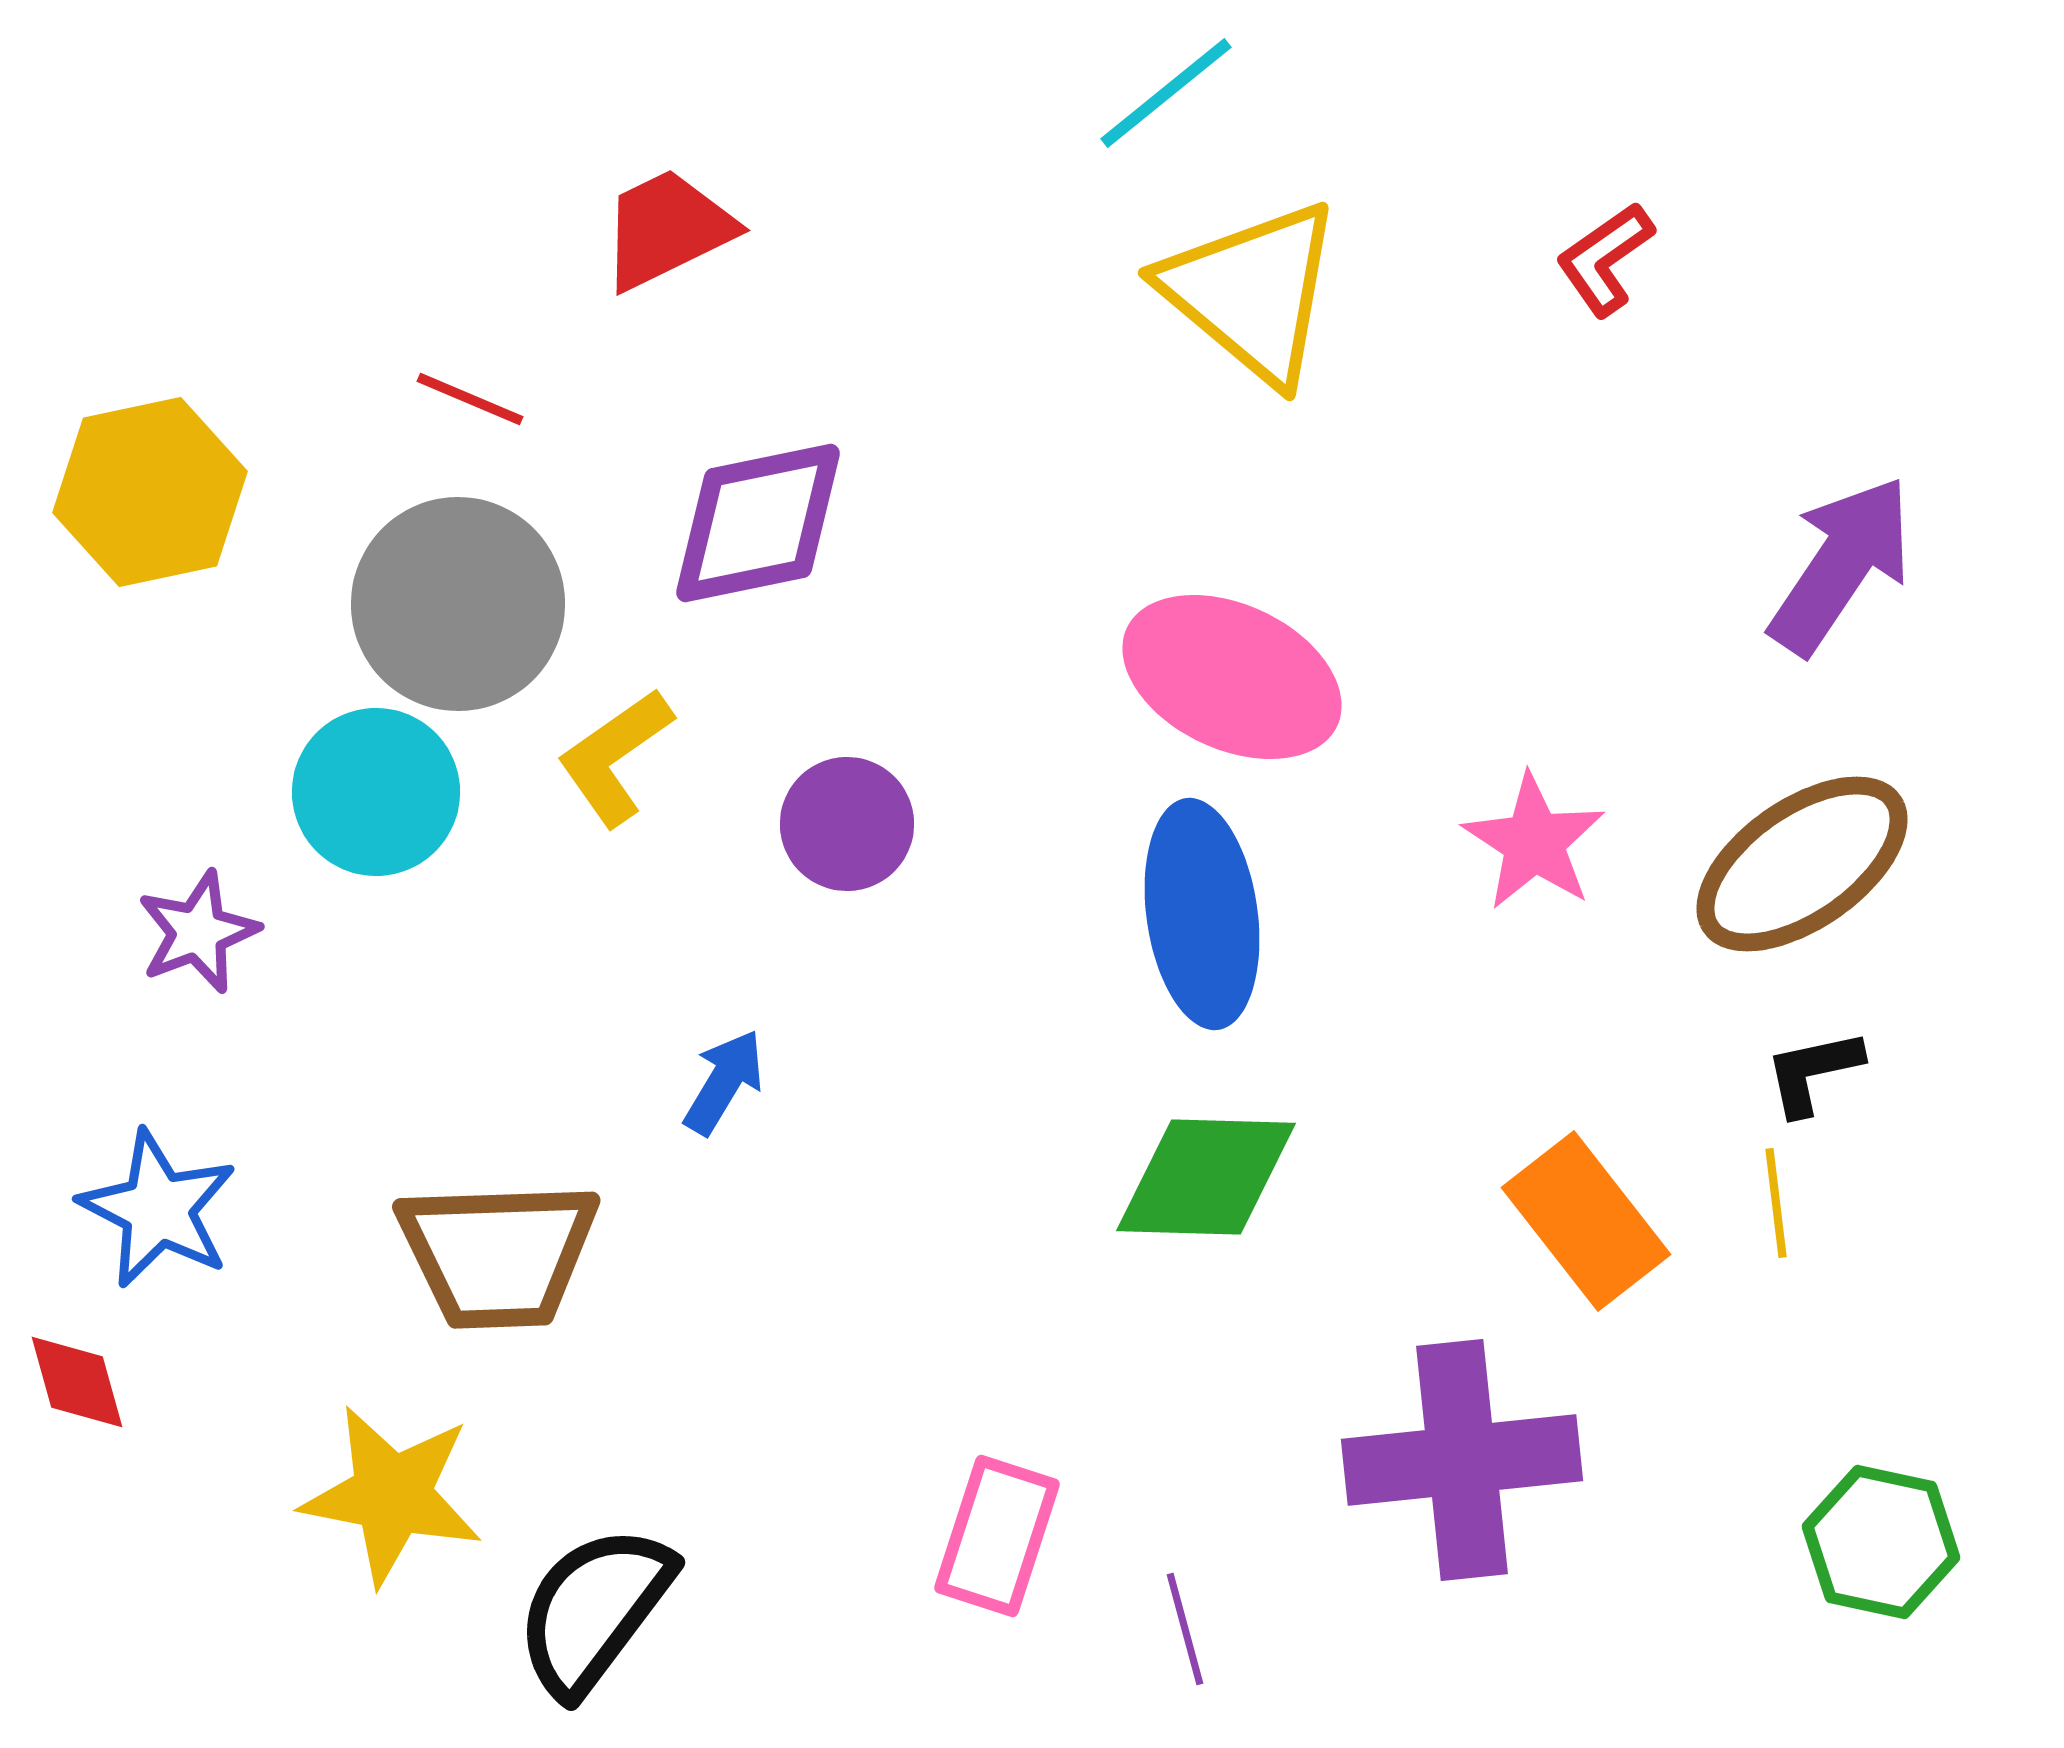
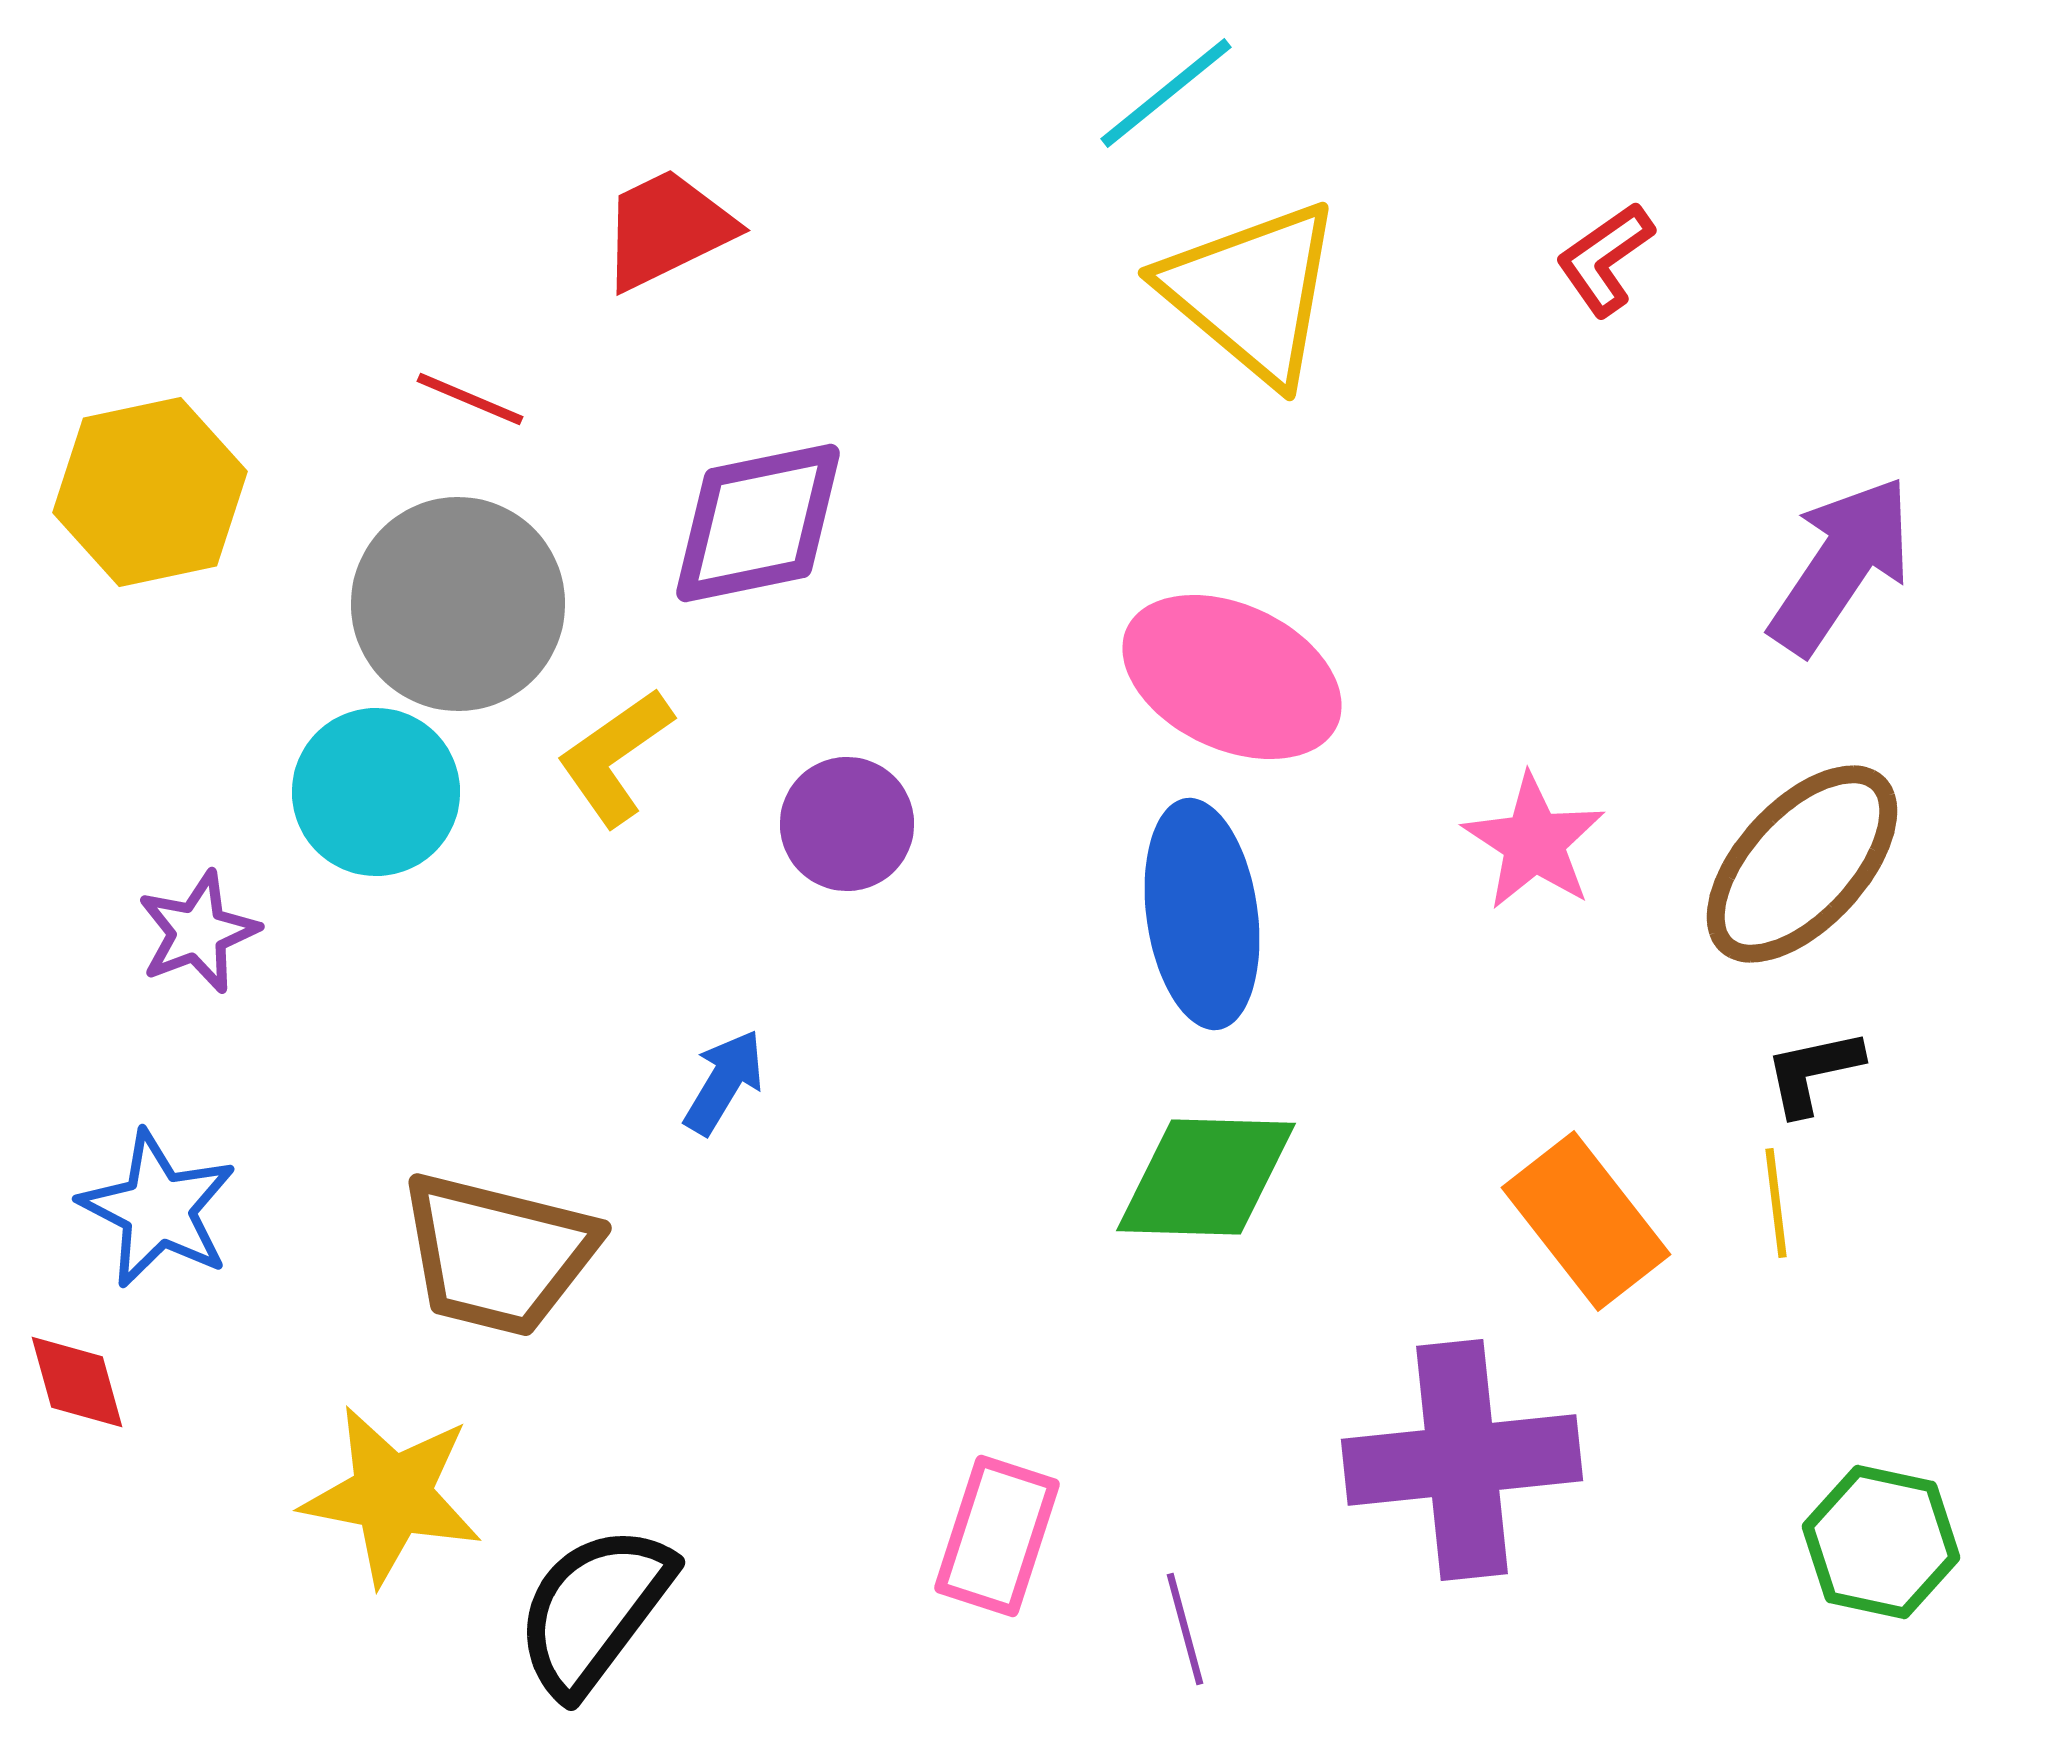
brown ellipse: rotated 12 degrees counterclockwise
brown trapezoid: rotated 16 degrees clockwise
